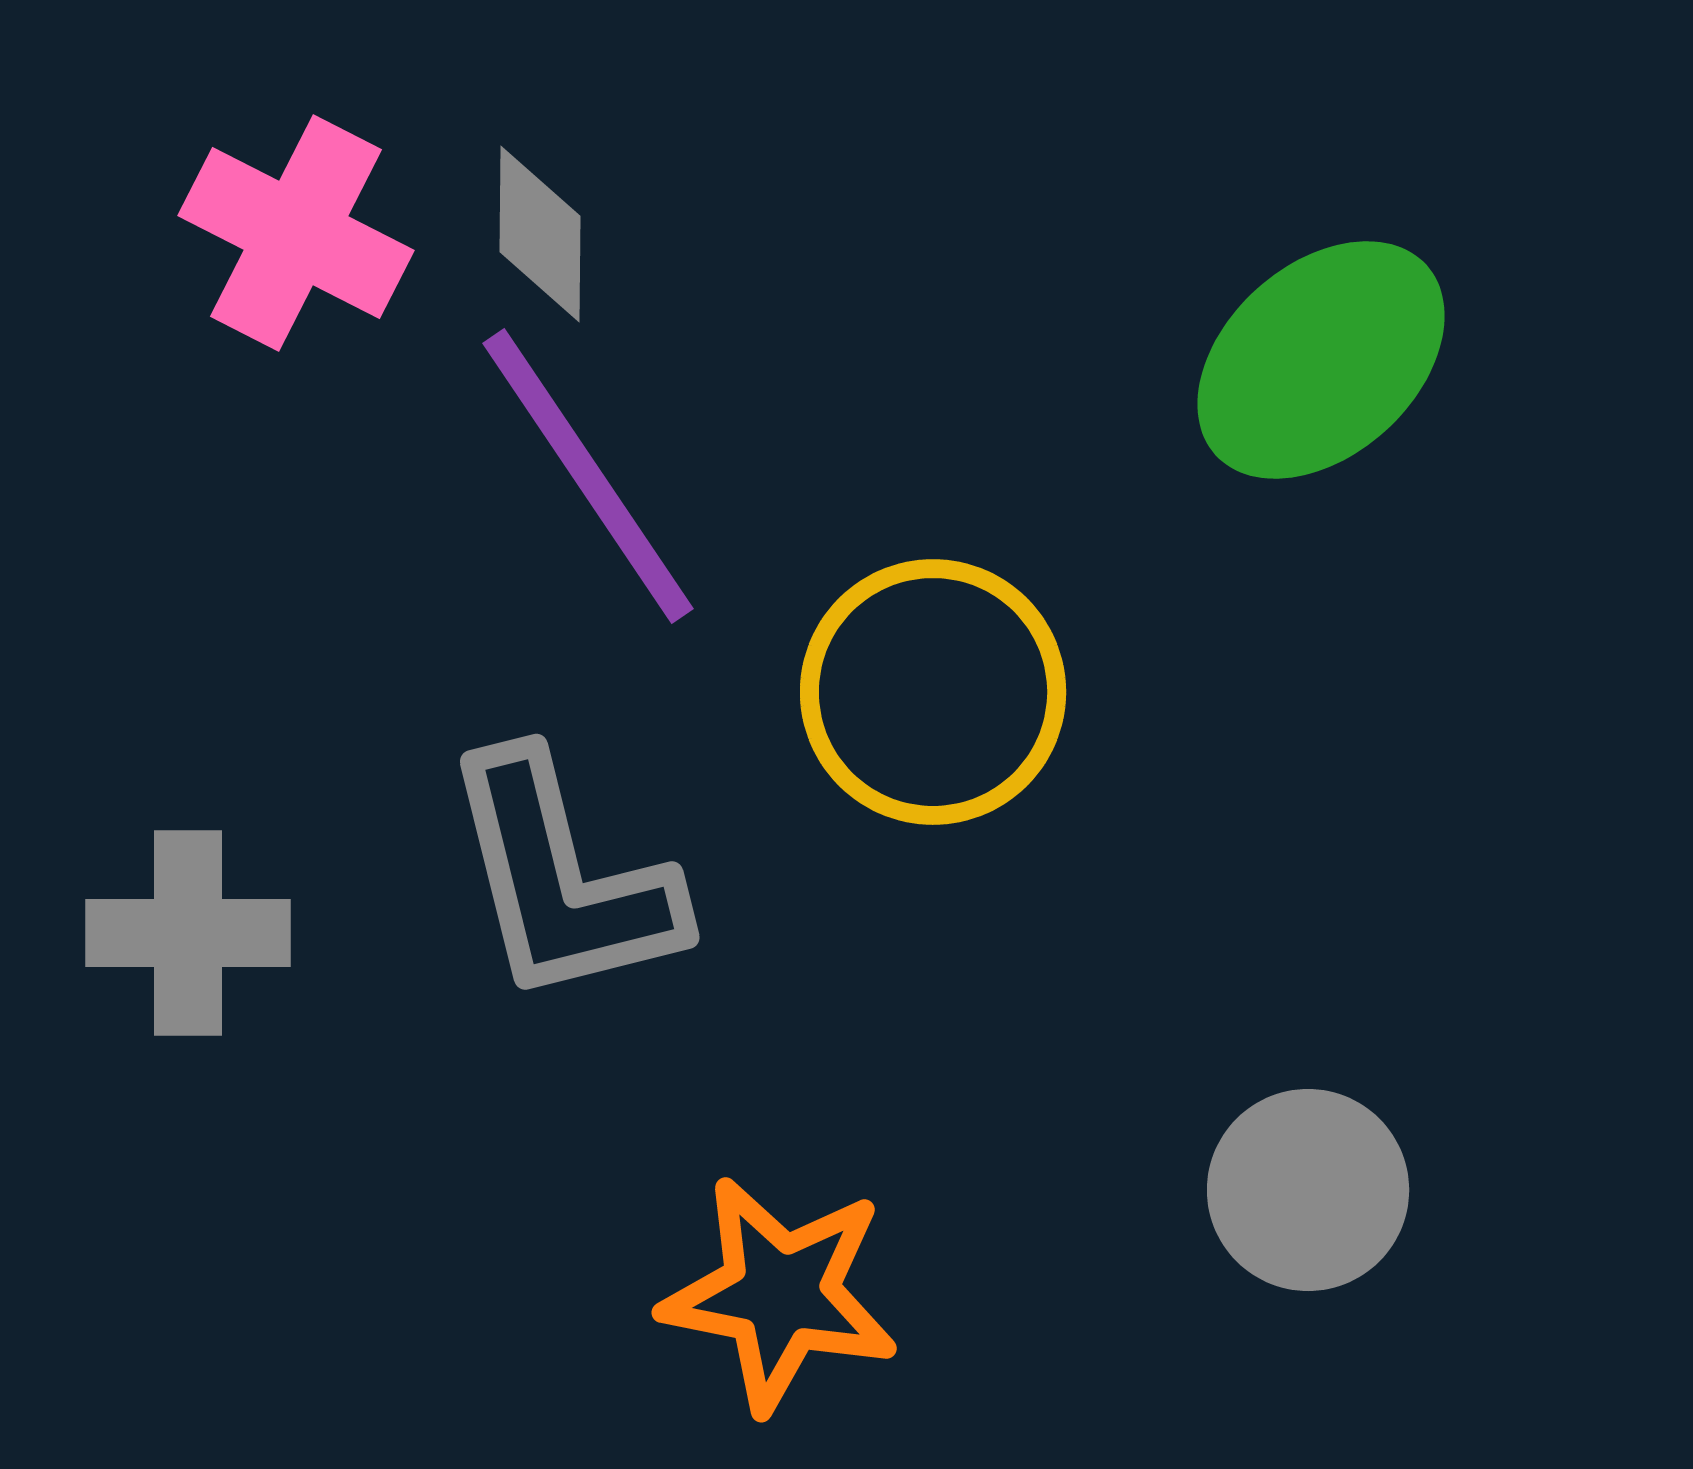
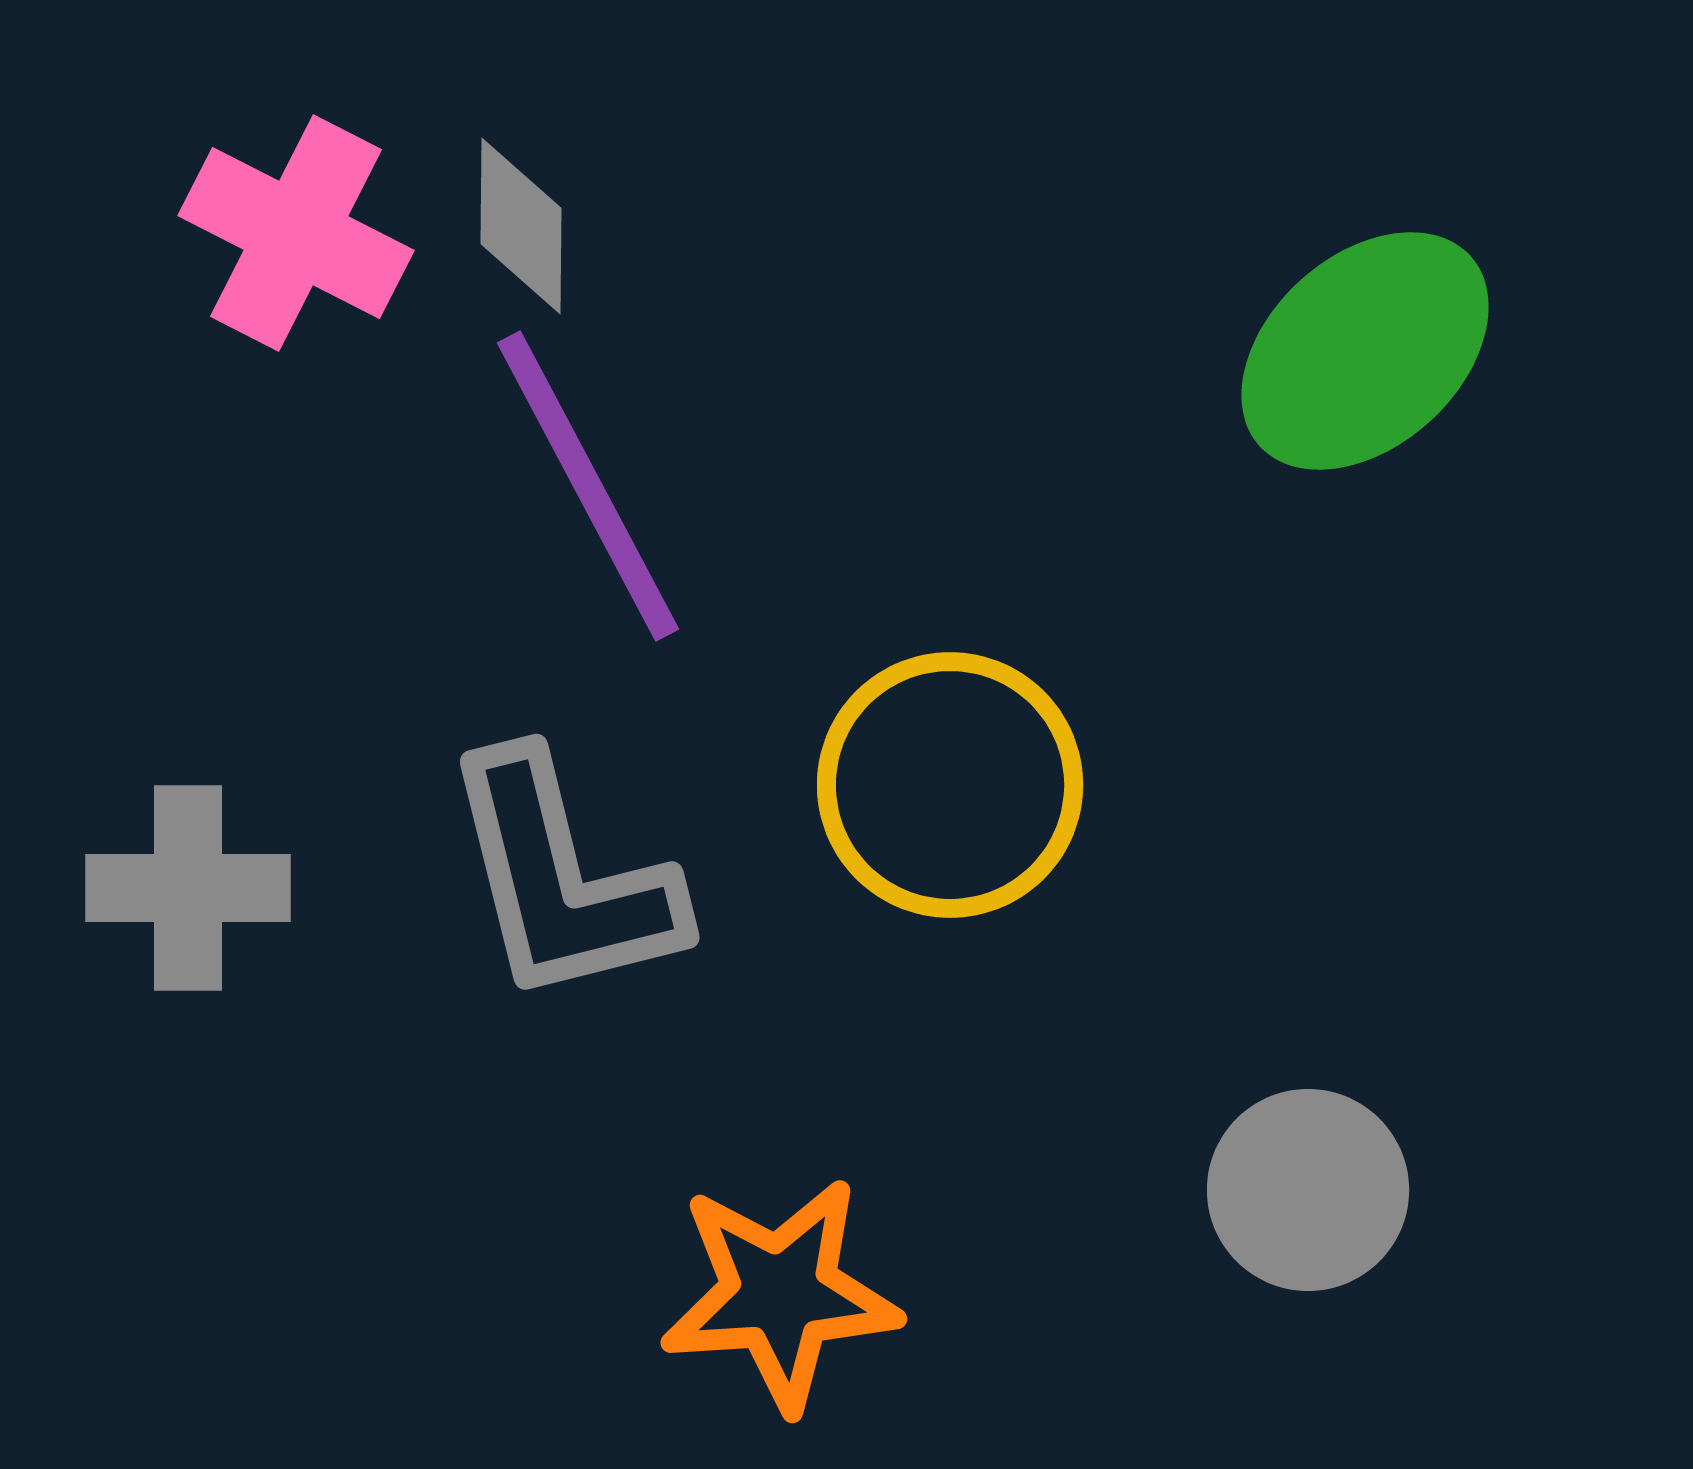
gray diamond: moved 19 px left, 8 px up
green ellipse: moved 44 px right, 9 px up
purple line: moved 10 px down; rotated 6 degrees clockwise
yellow circle: moved 17 px right, 93 px down
gray cross: moved 45 px up
orange star: rotated 15 degrees counterclockwise
